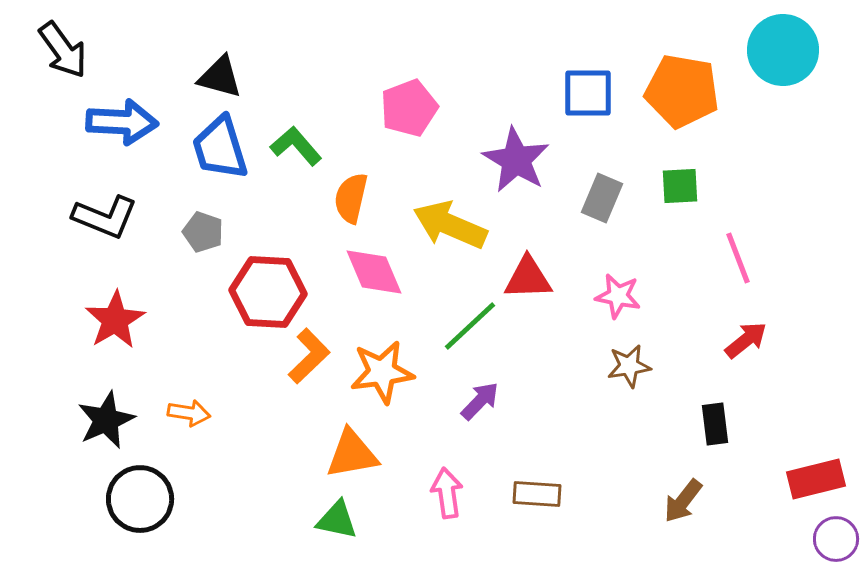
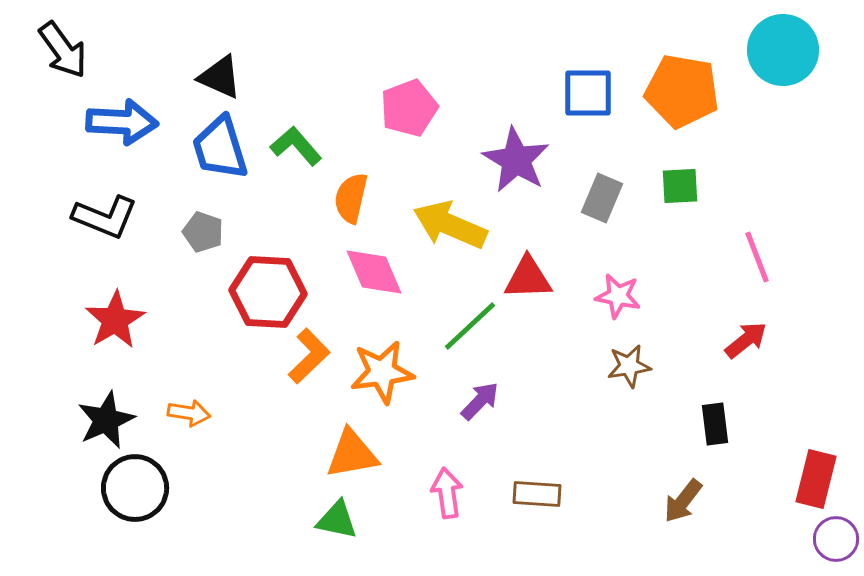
black triangle: rotated 9 degrees clockwise
pink line: moved 19 px right, 1 px up
red rectangle: rotated 62 degrees counterclockwise
black circle: moved 5 px left, 11 px up
